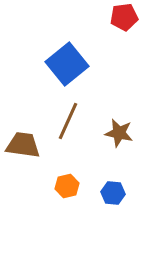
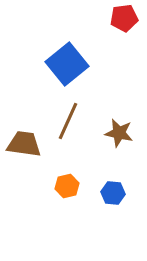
red pentagon: moved 1 px down
brown trapezoid: moved 1 px right, 1 px up
